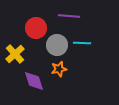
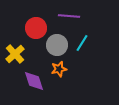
cyan line: rotated 60 degrees counterclockwise
